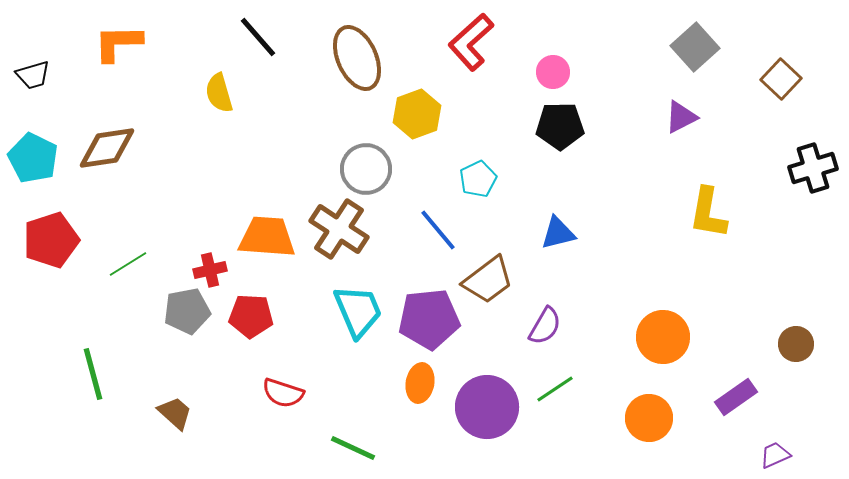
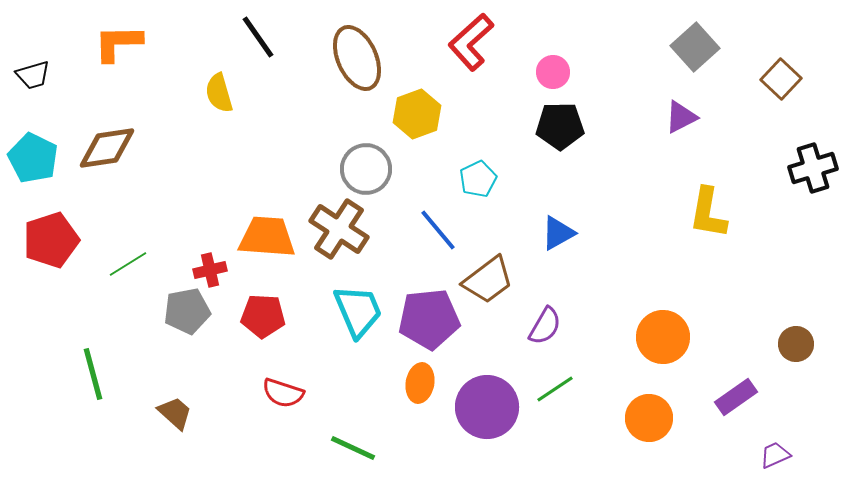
black line at (258, 37): rotated 6 degrees clockwise
blue triangle at (558, 233): rotated 15 degrees counterclockwise
red pentagon at (251, 316): moved 12 px right
